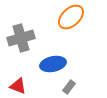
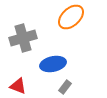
gray cross: moved 2 px right
gray rectangle: moved 4 px left
